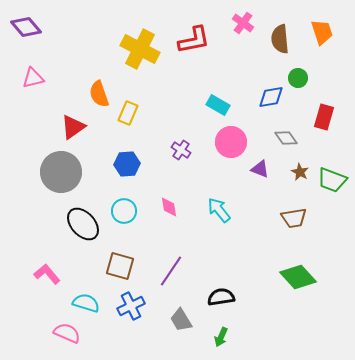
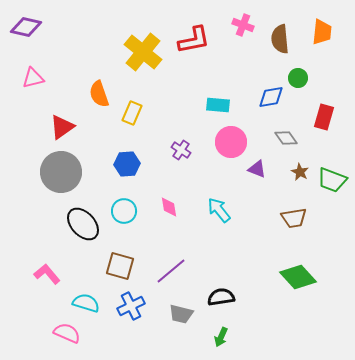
pink cross: moved 2 px down; rotated 15 degrees counterclockwise
purple diamond: rotated 36 degrees counterclockwise
orange trapezoid: rotated 24 degrees clockwise
yellow cross: moved 3 px right, 3 px down; rotated 12 degrees clockwise
cyan rectangle: rotated 25 degrees counterclockwise
yellow rectangle: moved 4 px right
red triangle: moved 11 px left
purple triangle: moved 3 px left
purple line: rotated 16 degrees clockwise
gray trapezoid: moved 6 px up; rotated 45 degrees counterclockwise
